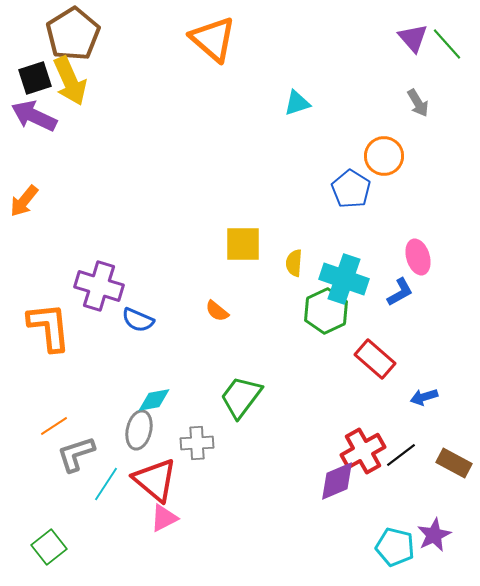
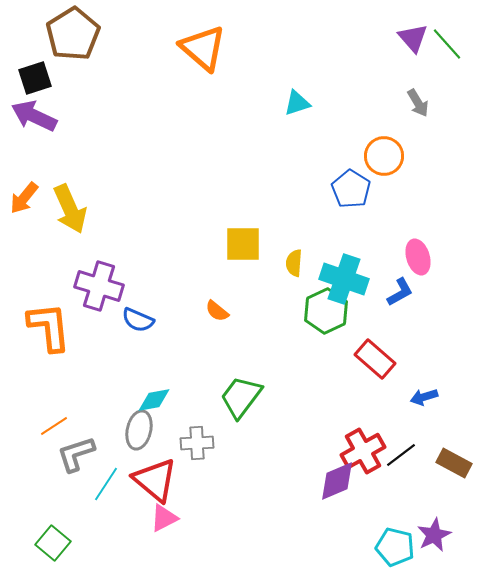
orange triangle: moved 10 px left, 9 px down
yellow arrow: moved 128 px down
orange arrow: moved 3 px up
green square: moved 4 px right, 4 px up; rotated 12 degrees counterclockwise
